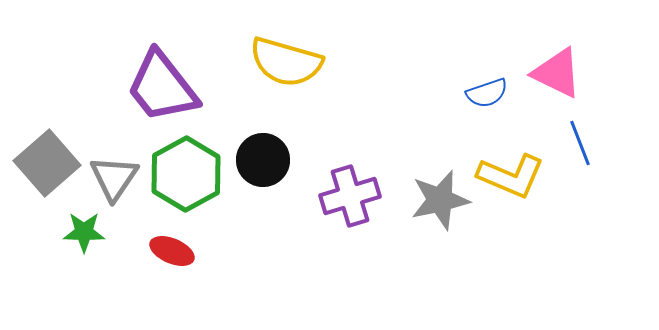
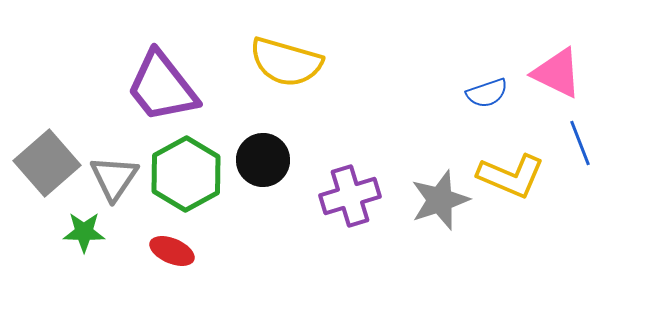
gray star: rotated 6 degrees counterclockwise
